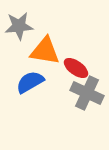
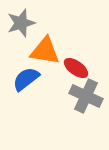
gray star: moved 2 px right, 3 px up; rotated 12 degrees counterclockwise
blue semicircle: moved 4 px left, 3 px up; rotated 8 degrees counterclockwise
gray cross: moved 1 px left, 3 px down
